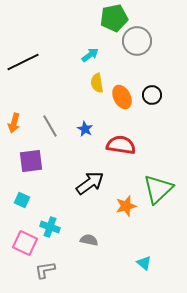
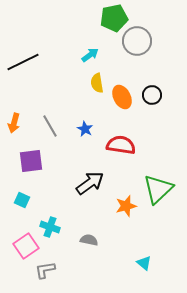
pink square: moved 1 px right, 3 px down; rotated 30 degrees clockwise
